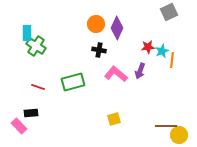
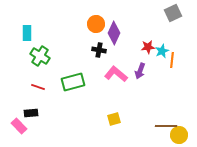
gray square: moved 4 px right, 1 px down
purple diamond: moved 3 px left, 5 px down
green cross: moved 4 px right, 10 px down
